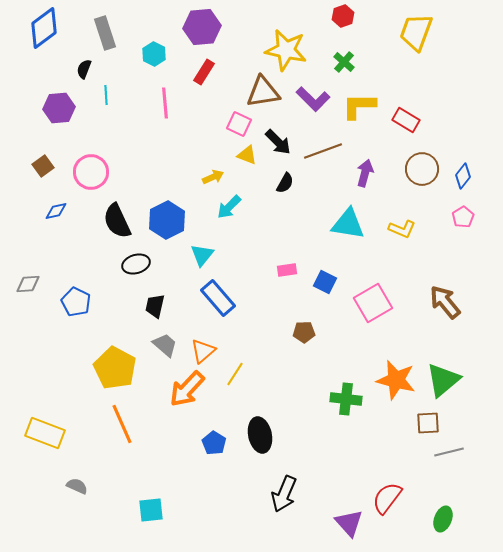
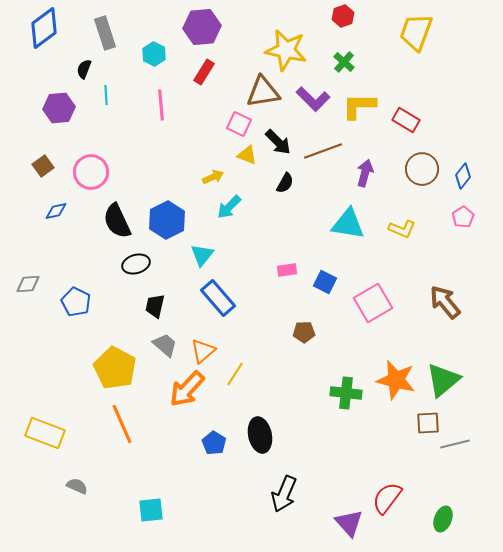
pink line at (165, 103): moved 4 px left, 2 px down
green cross at (346, 399): moved 6 px up
gray line at (449, 452): moved 6 px right, 8 px up
